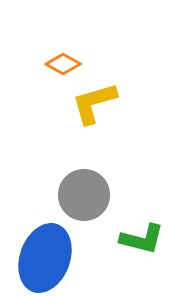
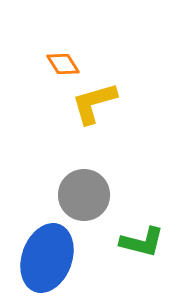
orange diamond: rotated 28 degrees clockwise
green L-shape: moved 3 px down
blue ellipse: moved 2 px right
